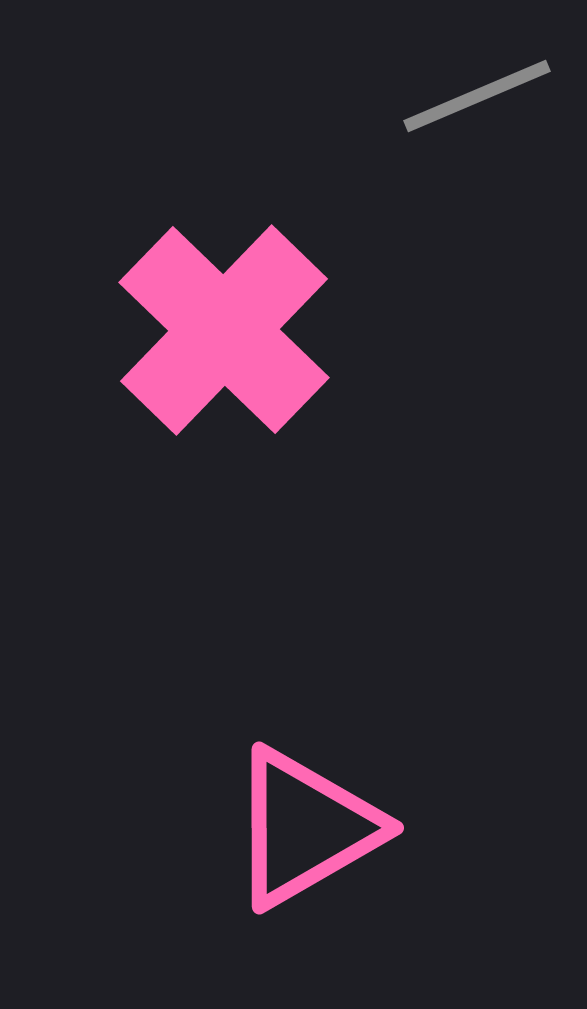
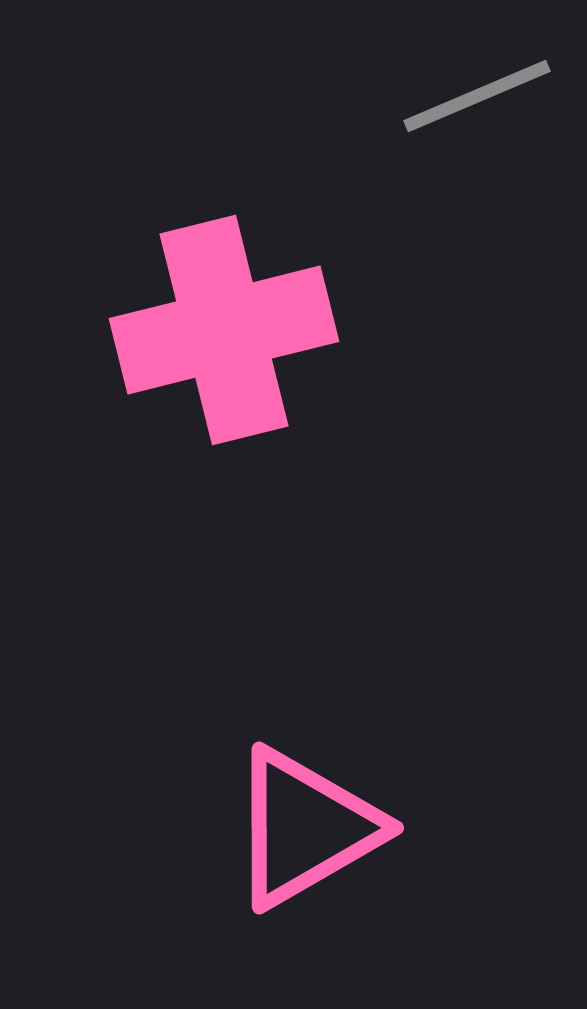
pink cross: rotated 32 degrees clockwise
